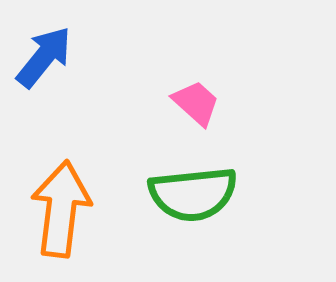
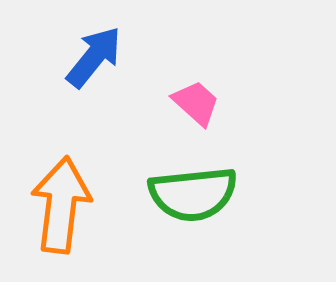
blue arrow: moved 50 px right
orange arrow: moved 4 px up
